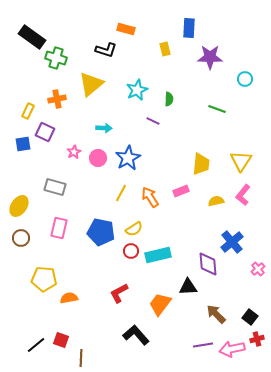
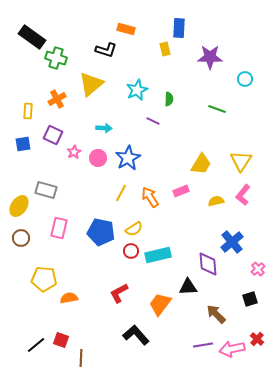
blue rectangle at (189, 28): moved 10 px left
orange cross at (57, 99): rotated 18 degrees counterclockwise
yellow rectangle at (28, 111): rotated 21 degrees counterclockwise
purple square at (45, 132): moved 8 px right, 3 px down
yellow trapezoid at (201, 164): rotated 25 degrees clockwise
gray rectangle at (55, 187): moved 9 px left, 3 px down
black square at (250, 317): moved 18 px up; rotated 35 degrees clockwise
red cross at (257, 339): rotated 32 degrees counterclockwise
